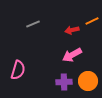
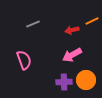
pink semicircle: moved 6 px right, 10 px up; rotated 36 degrees counterclockwise
orange circle: moved 2 px left, 1 px up
